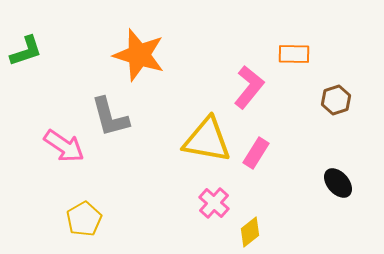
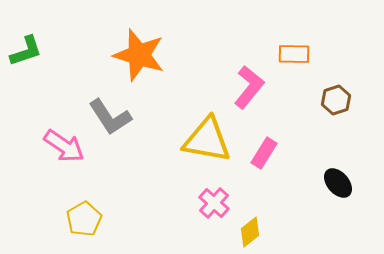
gray L-shape: rotated 18 degrees counterclockwise
pink rectangle: moved 8 px right
